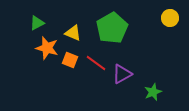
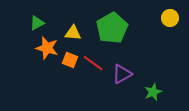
yellow triangle: rotated 18 degrees counterclockwise
red line: moved 3 px left
